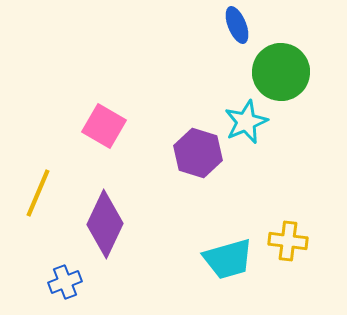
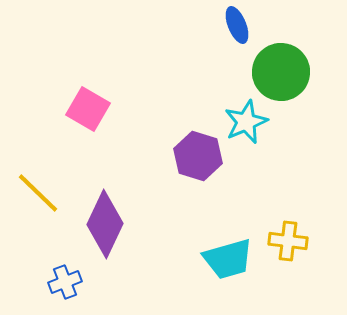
pink square: moved 16 px left, 17 px up
purple hexagon: moved 3 px down
yellow line: rotated 69 degrees counterclockwise
